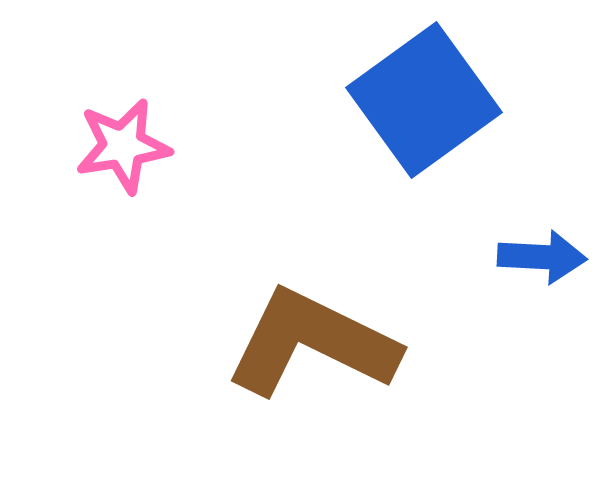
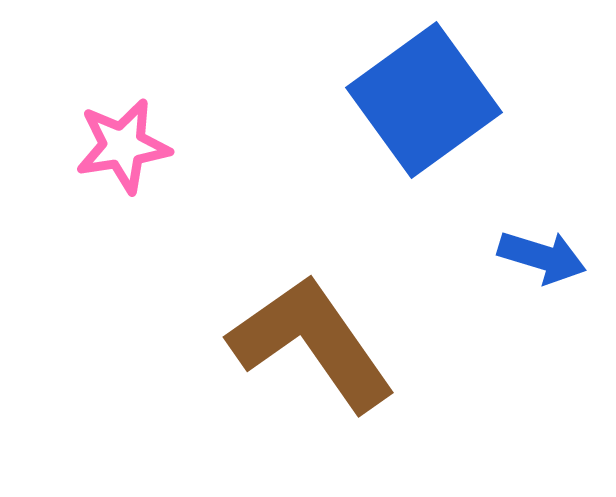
blue arrow: rotated 14 degrees clockwise
brown L-shape: rotated 29 degrees clockwise
